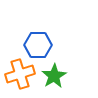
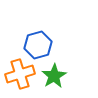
blue hexagon: rotated 16 degrees counterclockwise
